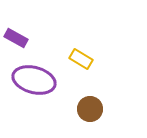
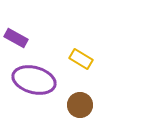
brown circle: moved 10 px left, 4 px up
